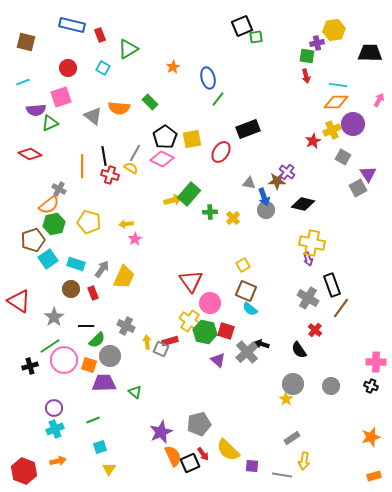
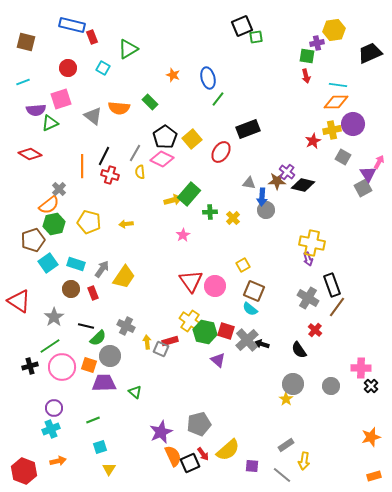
red rectangle at (100, 35): moved 8 px left, 2 px down
black trapezoid at (370, 53): rotated 25 degrees counterclockwise
orange star at (173, 67): moved 8 px down; rotated 24 degrees counterclockwise
pink square at (61, 97): moved 2 px down
pink arrow at (379, 100): moved 62 px down
yellow cross at (332, 130): rotated 12 degrees clockwise
yellow square at (192, 139): rotated 30 degrees counterclockwise
black line at (104, 156): rotated 36 degrees clockwise
yellow semicircle at (131, 168): moved 9 px right, 4 px down; rotated 128 degrees counterclockwise
gray square at (358, 188): moved 5 px right
gray cross at (59, 189): rotated 16 degrees clockwise
blue arrow at (264, 197): moved 2 px left; rotated 24 degrees clockwise
black diamond at (303, 204): moved 19 px up
pink star at (135, 239): moved 48 px right, 4 px up
cyan square at (48, 259): moved 4 px down
yellow trapezoid at (124, 277): rotated 10 degrees clockwise
brown square at (246, 291): moved 8 px right
pink circle at (210, 303): moved 5 px right, 17 px up
brown line at (341, 308): moved 4 px left, 1 px up
black line at (86, 326): rotated 14 degrees clockwise
green semicircle at (97, 340): moved 1 px right, 2 px up
gray cross at (247, 352): moved 12 px up
pink circle at (64, 360): moved 2 px left, 7 px down
pink cross at (376, 362): moved 15 px left, 6 px down
black cross at (371, 386): rotated 24 degrees clockwise
cyan cross at (55, 429): moved 4 px left
gray rectangle at (292, 438): moved 6 px left, 7 px down
yellow semicircle at (228, 450): rotated 85 degrees counterclockwise
gray line at (282, 475): rotated 30 degrees clockwise
